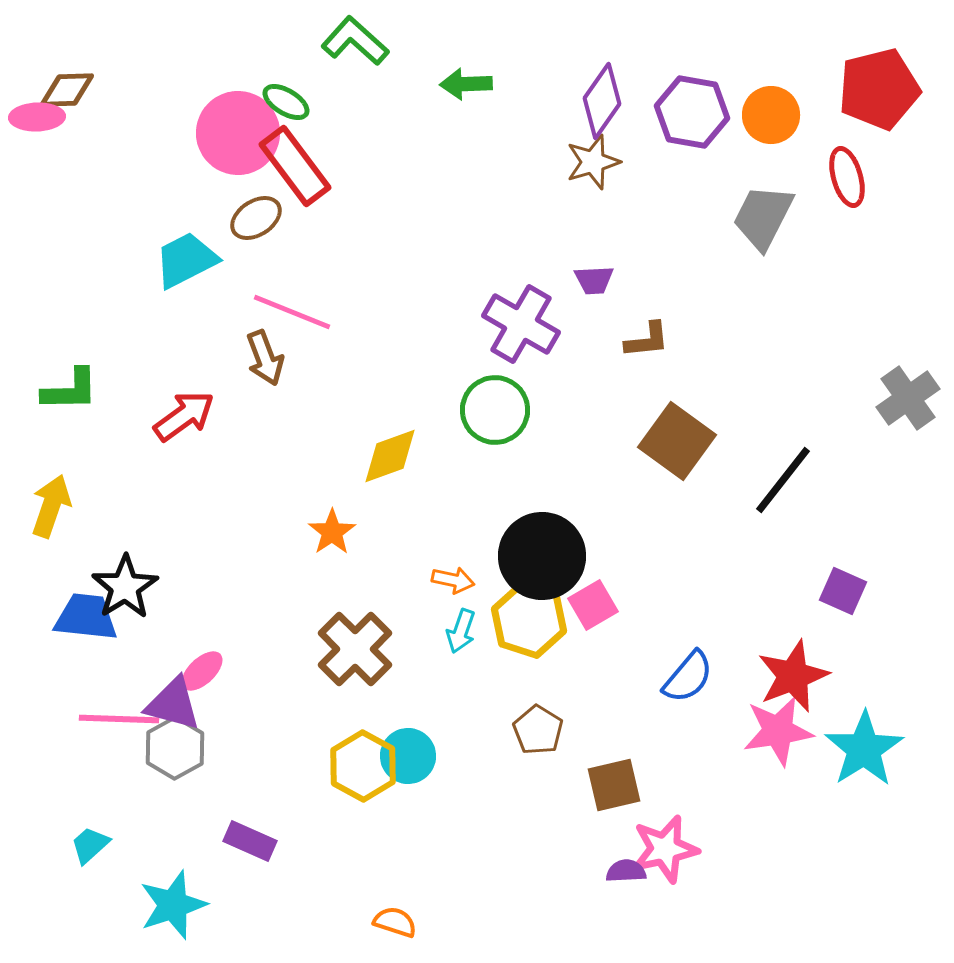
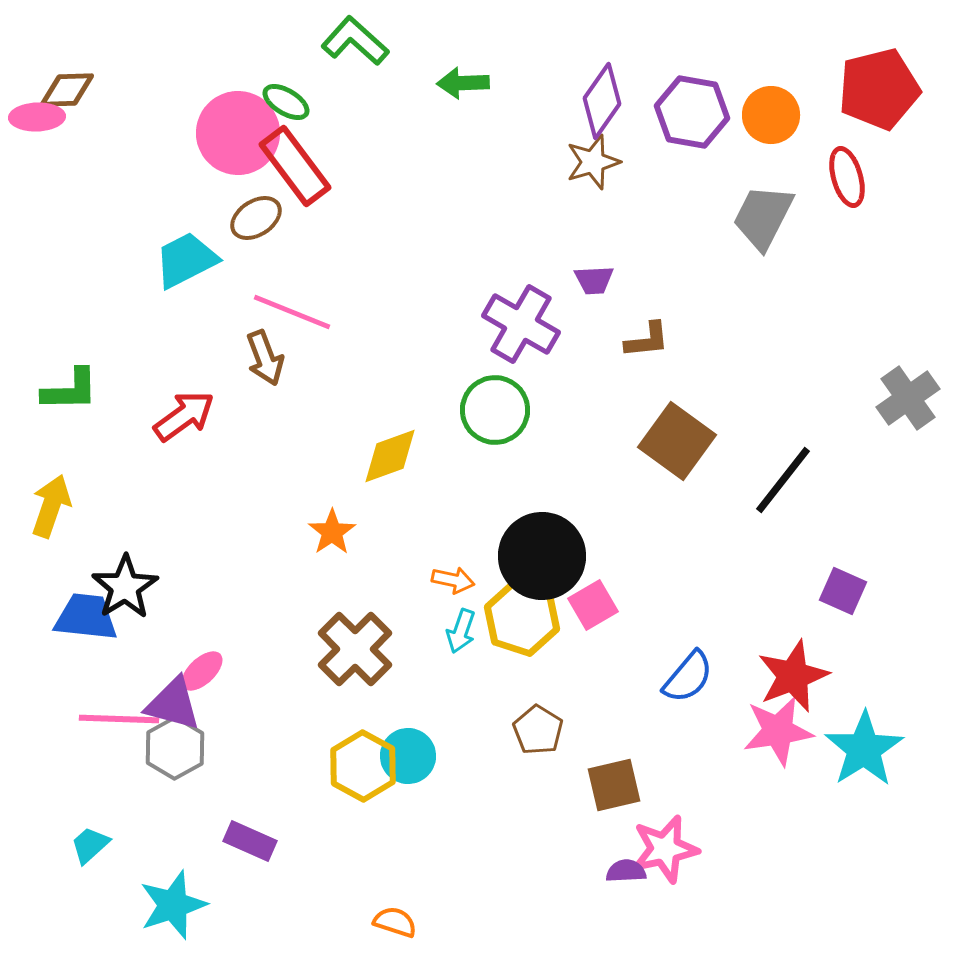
green arrow at (466, 84): moved 3 px left, 1 px up
yellow hexagon at (529, 620): moved 7 px left, 2 px up
